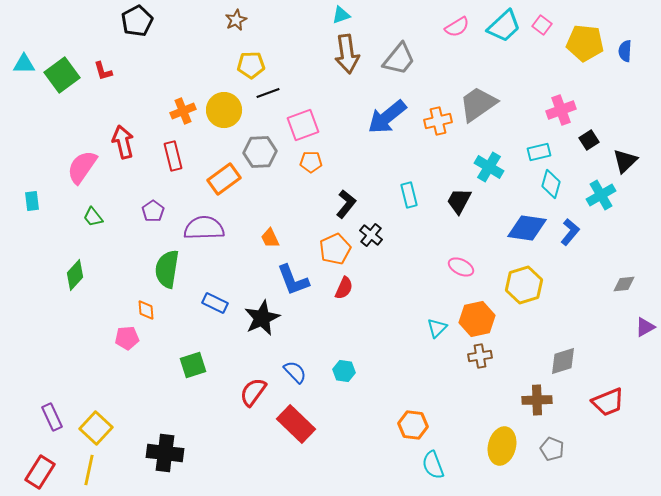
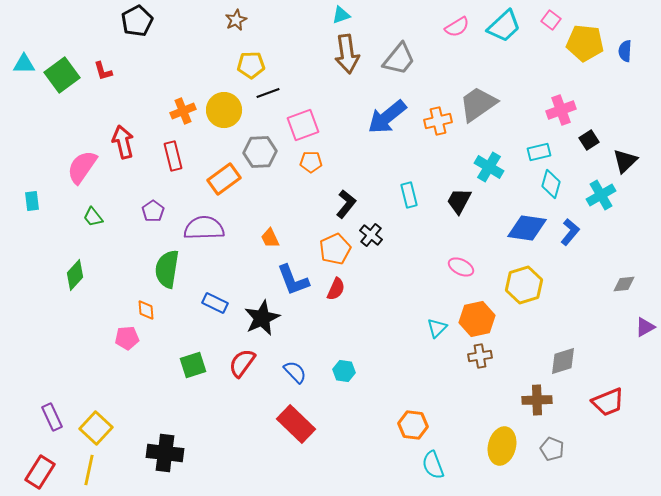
pink square at (542, 25): moved 9 px right, 5 px up
red semicircle at (344, 288): moved 8 px left, 1 px down
red semicircle at (253, 392): moved 11 px left, 29 px up
